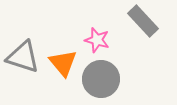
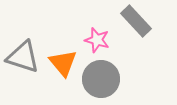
gray rectangle: moved 7 px left
